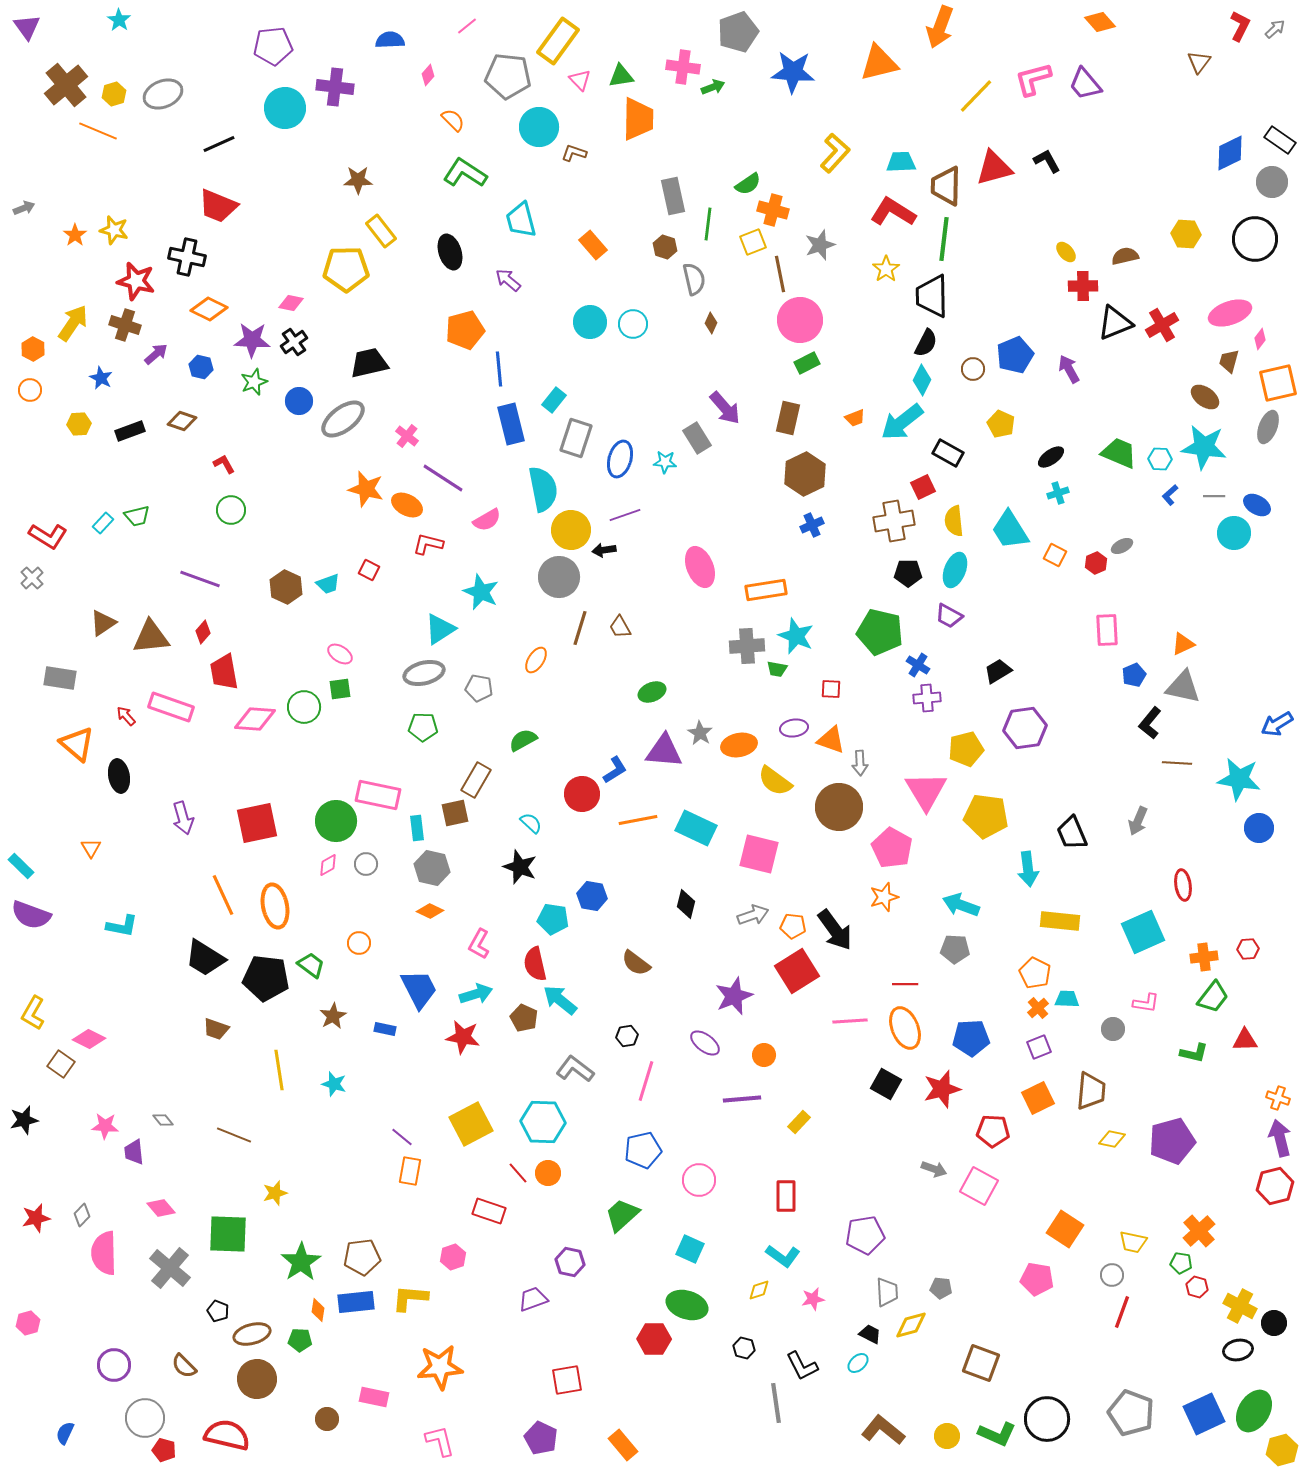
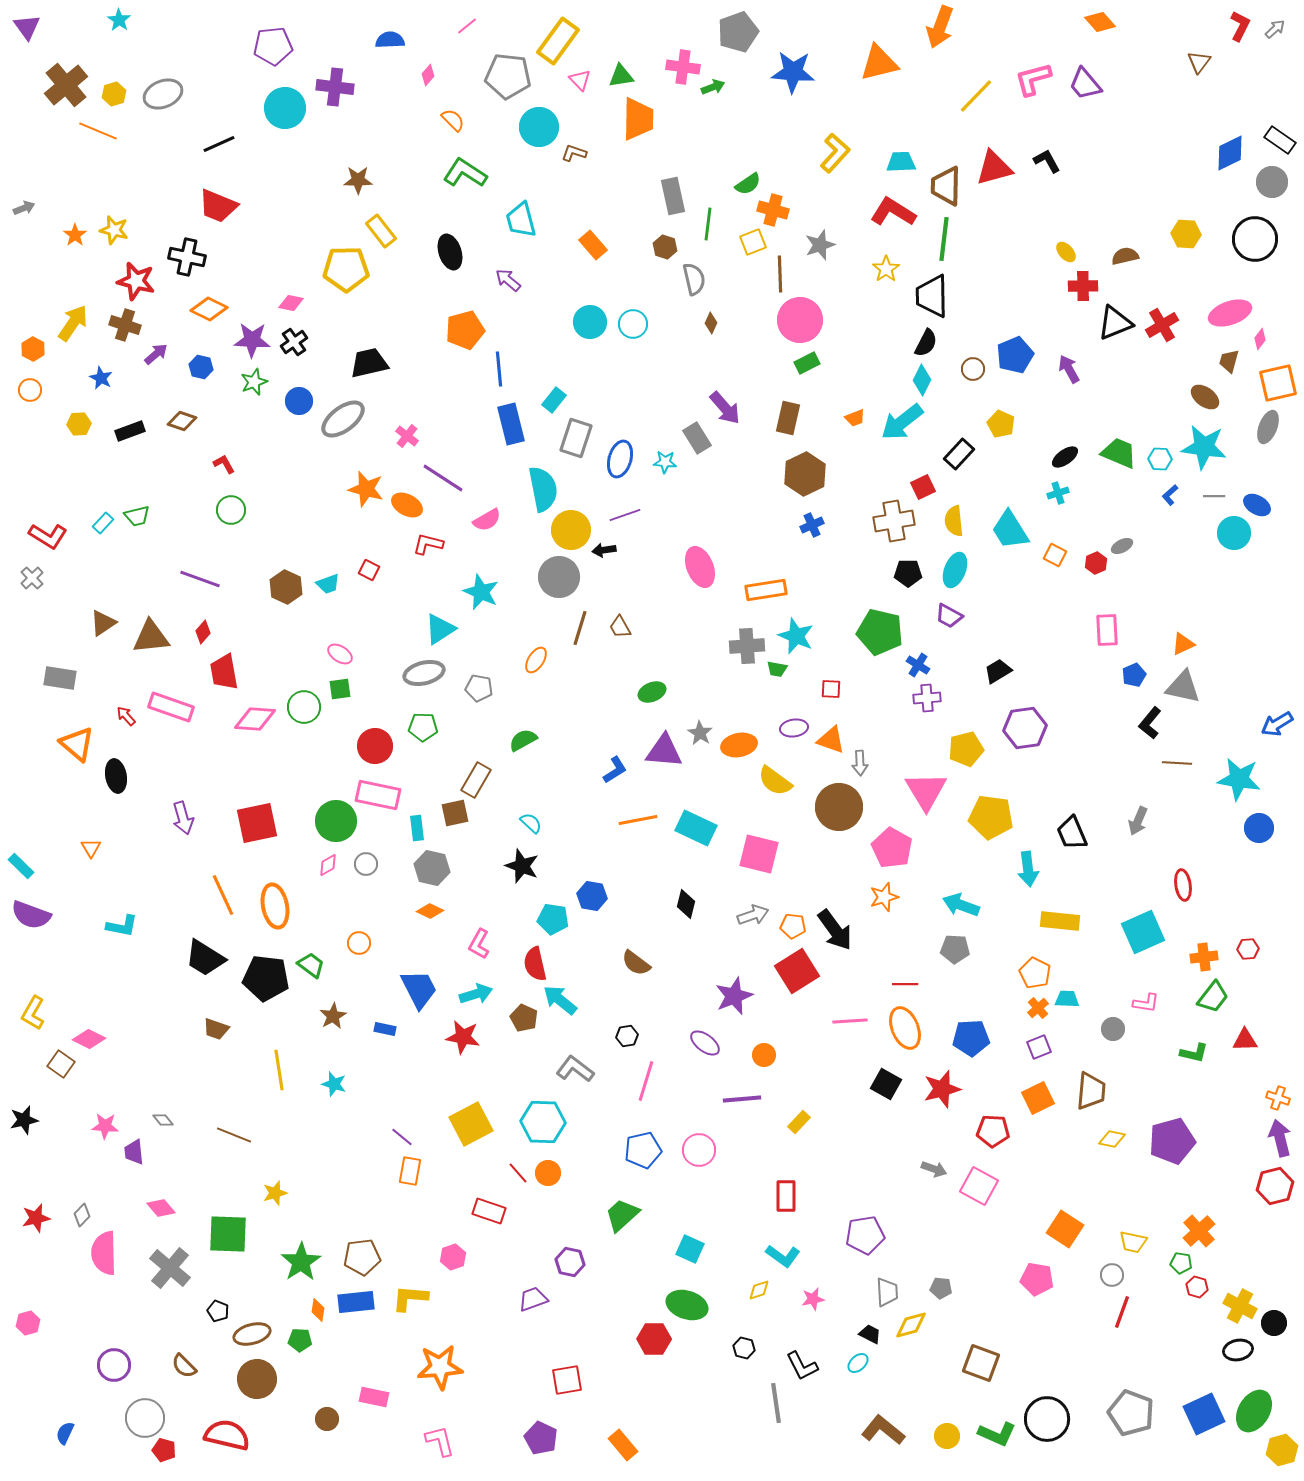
brown line at (780, 274): rotated 9 degrees clockwise
black rectangle at (948, 453): moved 11 px right, 1 px down; rotated 76 degrees counterclockwise
black ellipse at (1051, 457): moved 14 px right
black ellipse at (119, 776): moved 3 px left
red circle at (582, 794): moved 207 px left, 48 px up
yellow pentagon at (986, 816): moved 5 px right, 1 px down
black star at (520, 867): moved 2 px right, 1 px up
pink circle at (699, 1180): moved 30 px up
